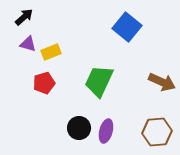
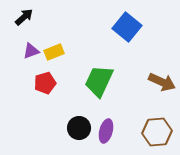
purple triangle: moved 3 px right, 7 px down; rotated 36 degrees counterclockwise
yellow rectangle: moved 3 px right
red pentagon: moved 1 px right
